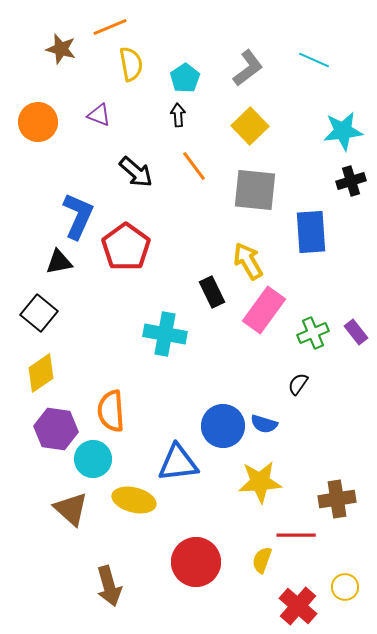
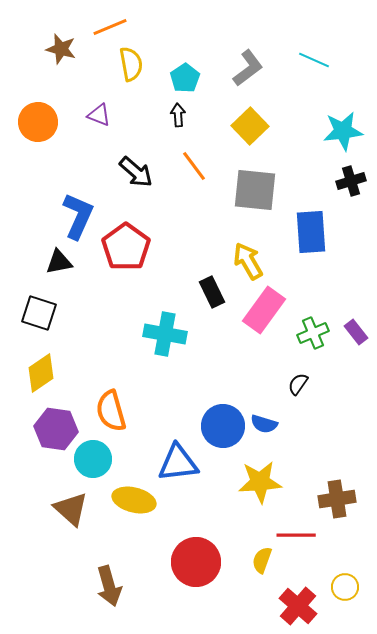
black square at (39, 313): rotated 21 degrees counterclockwise
orange semicircle at (111, 411): rotated 12 degrees counterclockwise
